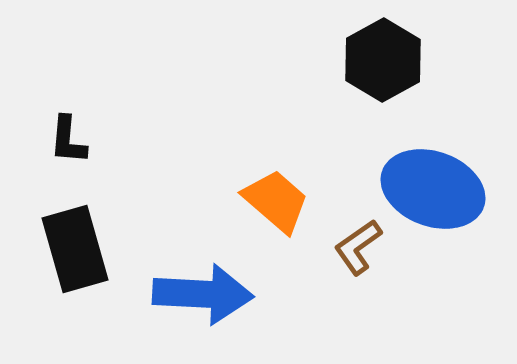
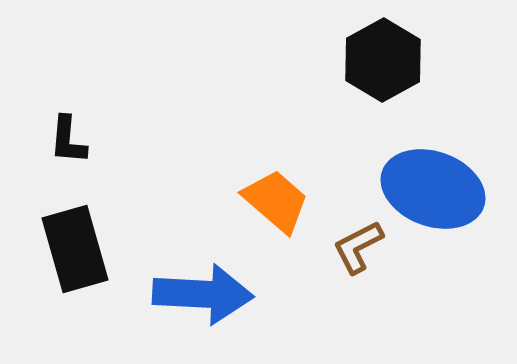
brown L-shape: rotated 8 degrees clockwise
